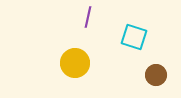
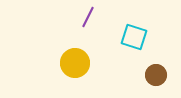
purple line: rotated 15 degrees clockwise
